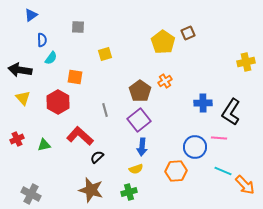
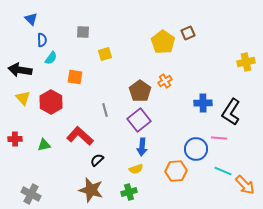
blue triangle: moved 4 px down; rotated 40 degrees counterclockwise
gray square: moved 5 px right, 5 px down
red hexagon: moved 7 px left
red cross: moved 2 px left; rotated 24 degrees clockwise
blue circle: moved 1 px right, 2 px down
black semicircle: moved 3 px down
